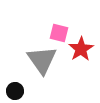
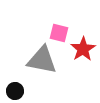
red star: moved 2 px right
gray triangle: rotated 44 degrees counterclockwise
